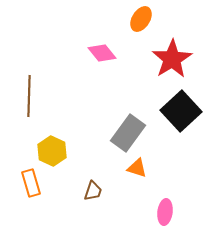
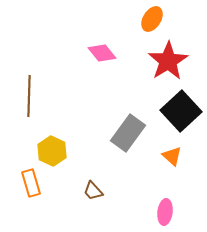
orange ellipse: moved 11 px right
red star: moved 4 px left, 2 px down
orange triangle: moved 35 px right, 12 px up; rotated 25 degrees clockwise
brown trapezoid: rotated 120 degrees clockwise
